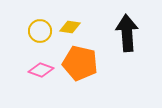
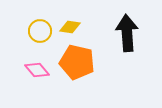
orange pentagon: moved 3 px left, 1 px up
pink diamond: moved 4 px left; rotated 30 degrees clockwise
